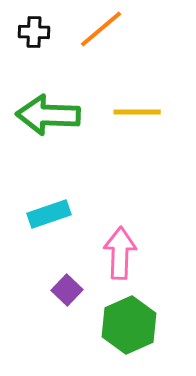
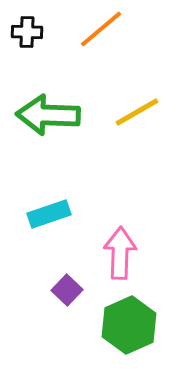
black cross: moved 7 px left
yellow line: rotated 30 degrees counterclockwise
